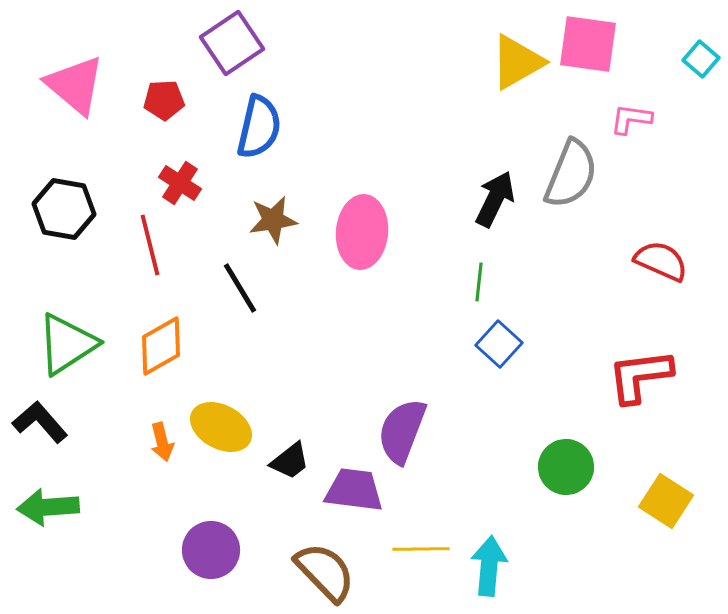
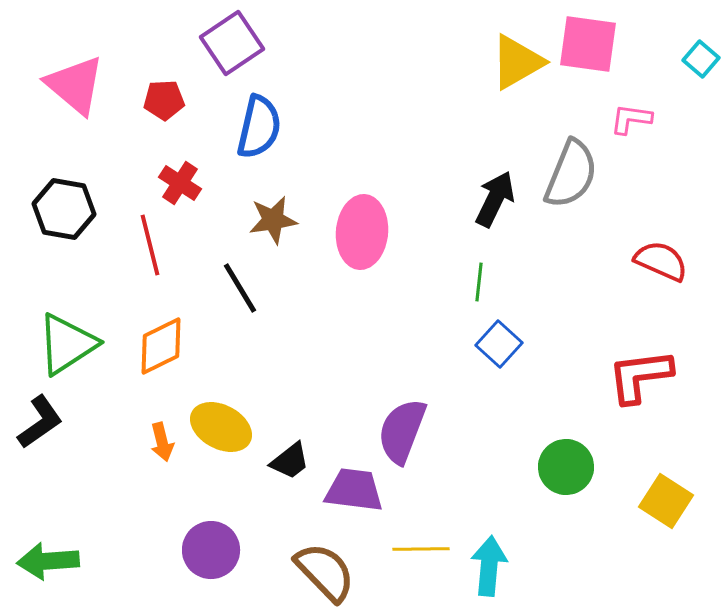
orange diamond: rotated 4 degrees clockwise
black L-shape: rotated 96 degrees clockwise
green arrow: moved 54 px down
